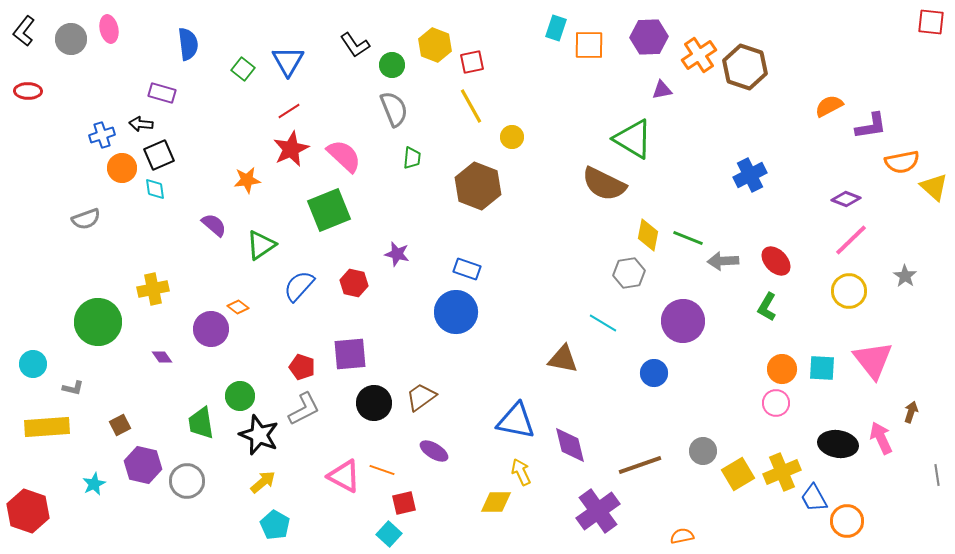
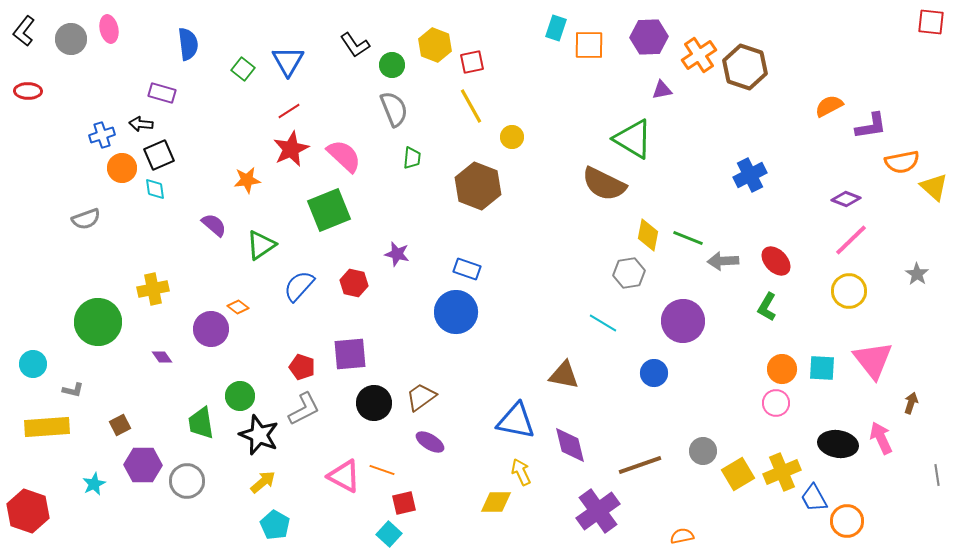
gray star at (905, 276): moved 12 px right, 2 px up
brown triangle at (563, 359): moved 1 px right, 16 px down
gray L-shape at (73, 388): moved 2 px down
brown arrow at (911, 412): moved 9 px up
purple ellipse at (434, 451): moved 4 px left, 9 px up
purple hexagon at (143, 465): rotated 12 degrees counterclockwise
